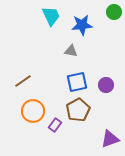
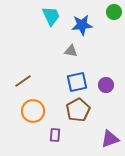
purple rectangle: moved 10 px down; rotated 32 degrees counterclockwise
